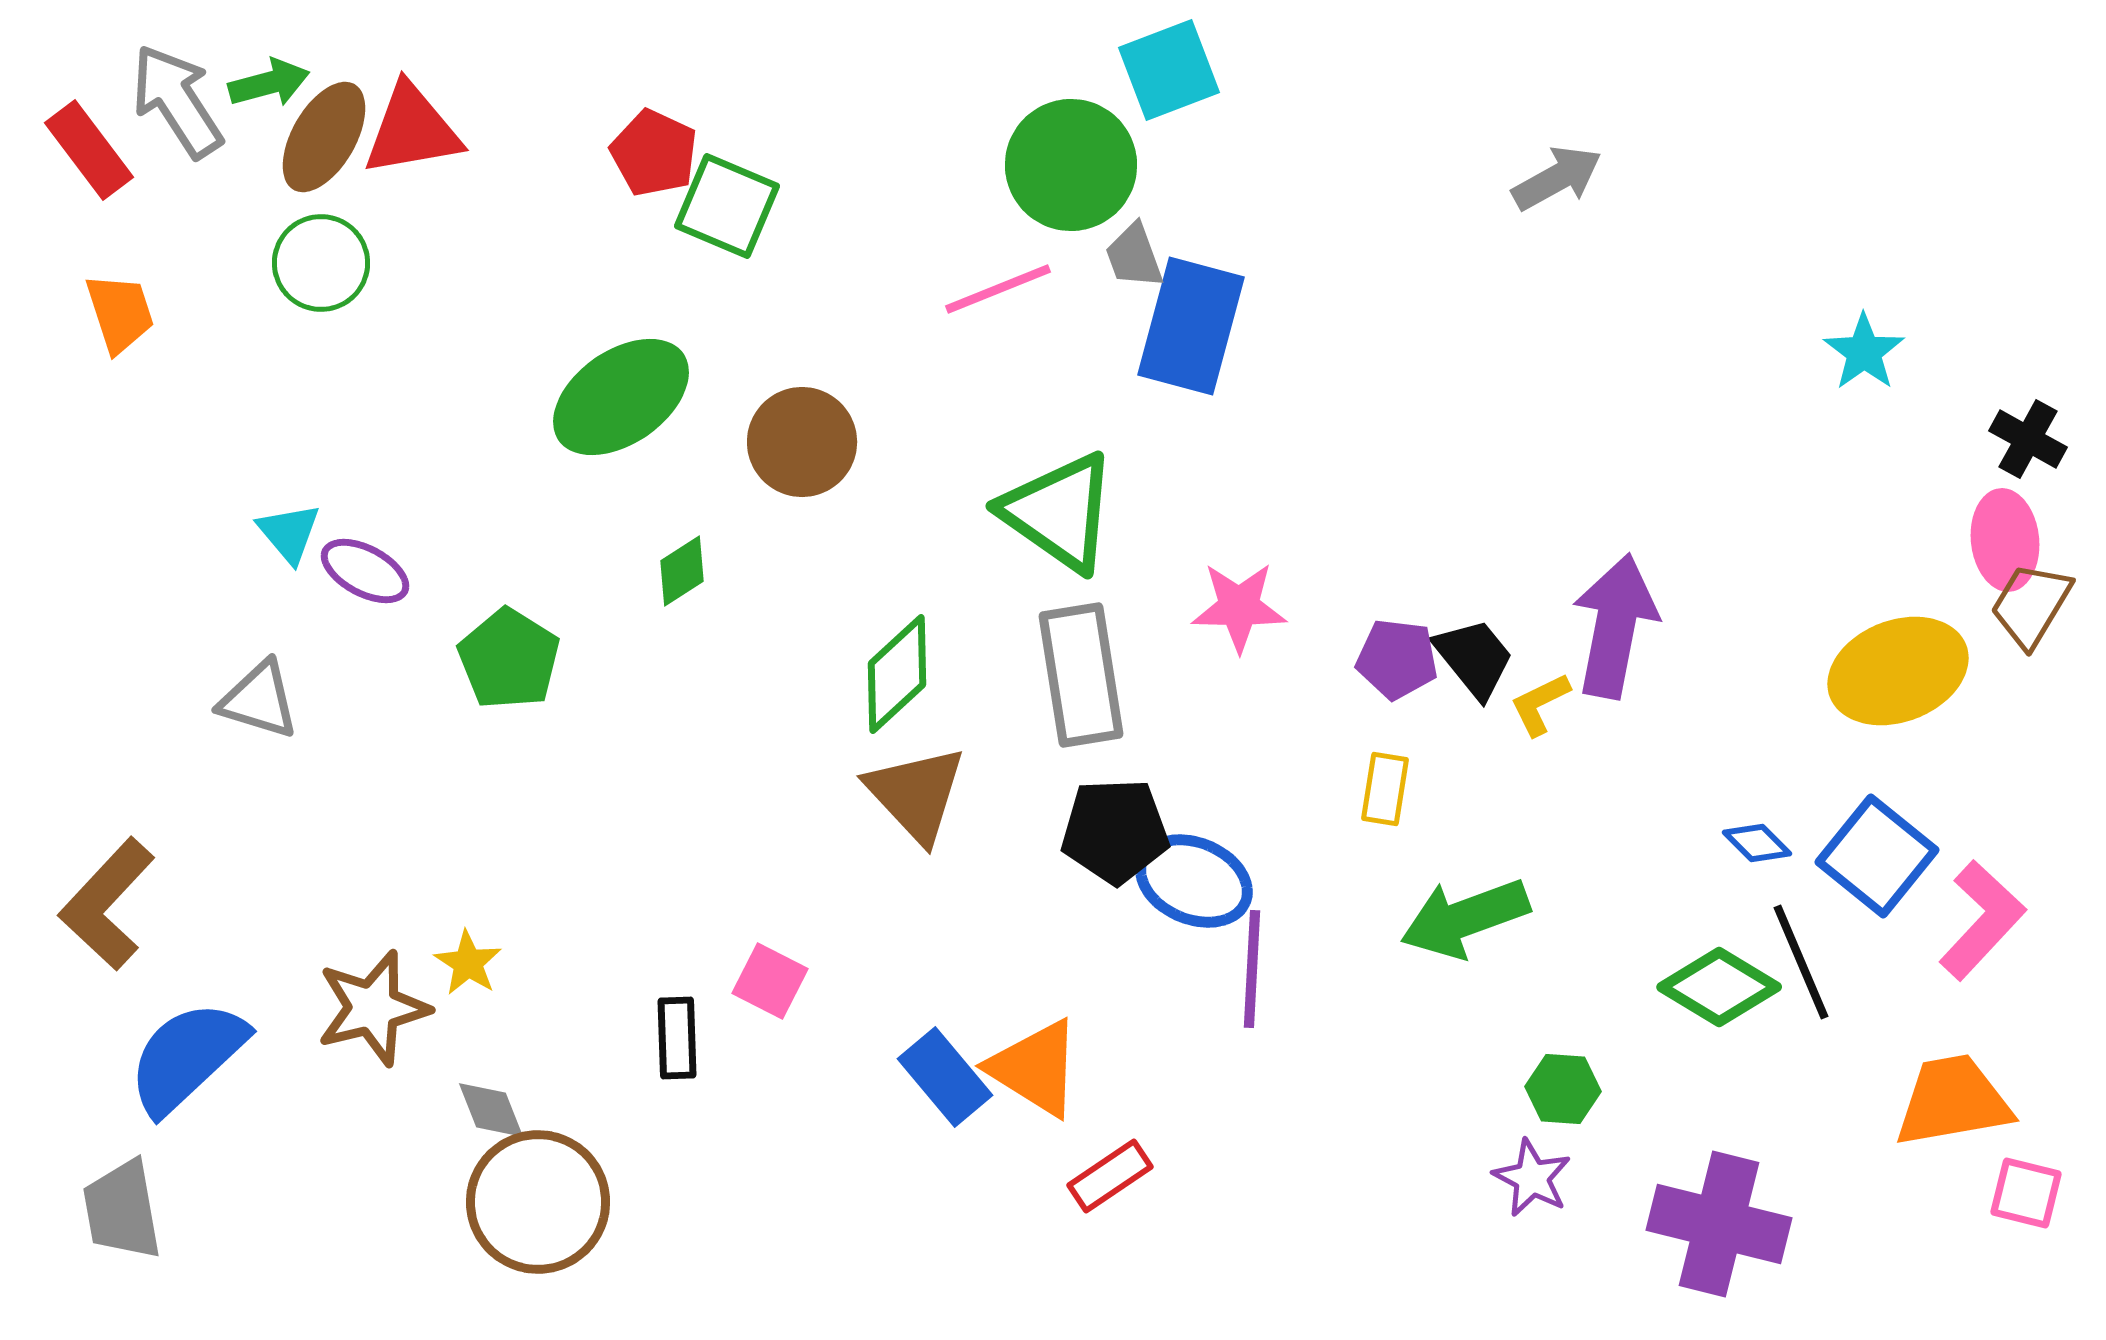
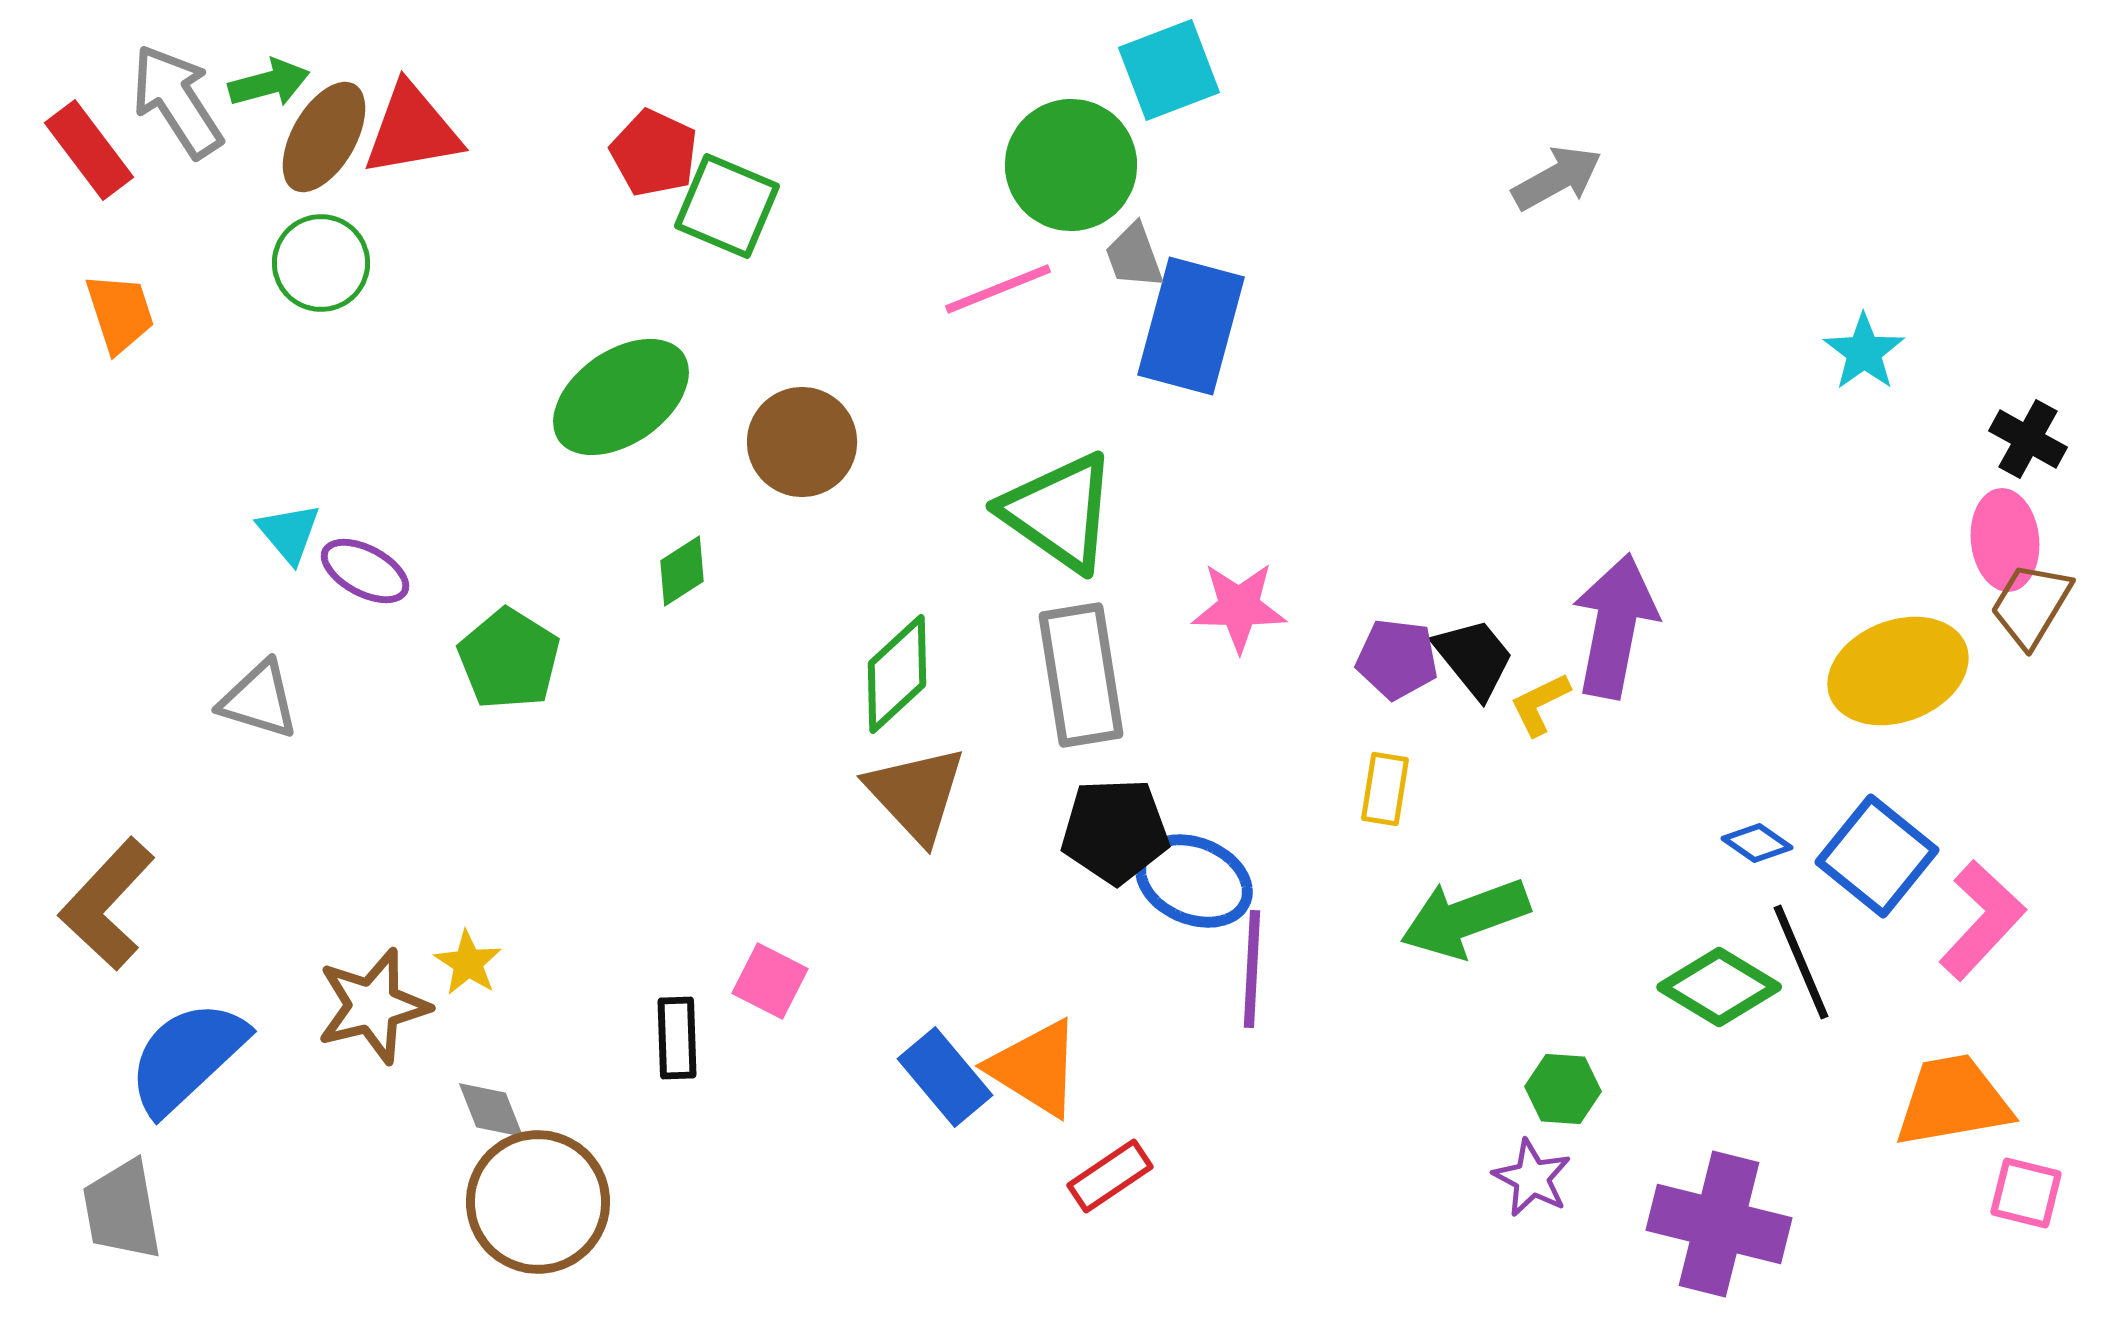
blue diamond at (1757, 843): rotated 10 degrees counterclockwise
brown star at (373, 1008): moved 2 px up
